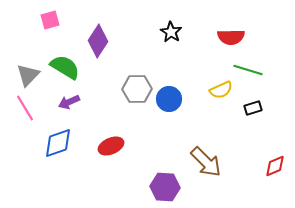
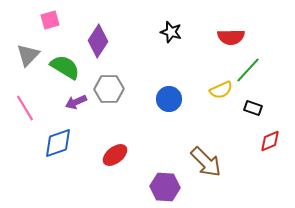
black star: rotated 15 degrees counterclockwise
green line: rotated 64 degrees counterclockwise
gray triangle: moved 20 px up
gray hexagon: moved 28 px left
purple arrow: moved 7 px right
black rectangle: rotated 36 degrees clockwise
red ellipse: moved 4 px right, 9 px down; rotated 15 degrees counterclockwise
red diamond: moved 5 px left, 25 px up
